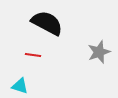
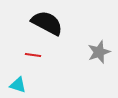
cyan triangle: moved 2 px left, 1 px up
